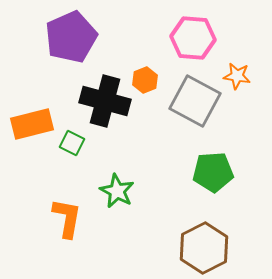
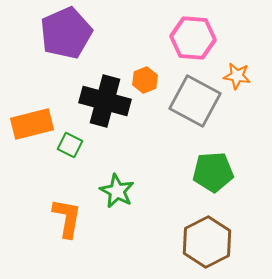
purple pentagon: moved 5 px left, 4 px up
green square: moved 2 px left, 2 px down
brown hexagon: moved 3 px right, 6 px up
